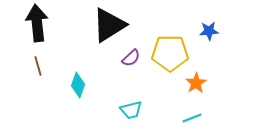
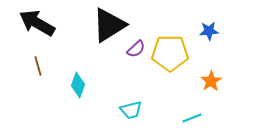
black arrow: rotated 54 degrees counterclockwise
purple semicircle: moved 5 px right, 9 px up
orange star: moved 15 px right, 2 px up
